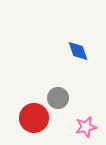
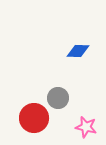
blue diamond: rotated 70 degrees counterclockwise
pink star: rotated 25 degrees clockwise
